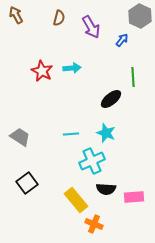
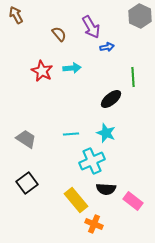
brown semicircle: moved 16 px down; rotated 56 degrees counterclockwise
blue arrow: moved 15 px left, 7 px down; rotated 40 degrees clockwise
gray trapezoid: moved 6 px right, 2 px down
pink rectangle: moved 1 px left, 4 px down; rotated 42 degrees clockwise
